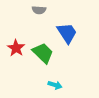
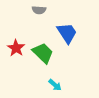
cyan arrow: rotated 24 degrees clockwise
